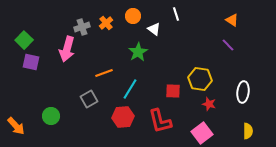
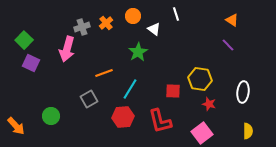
purple square: moved 1 px down; rotated 12 degrees clockwise
